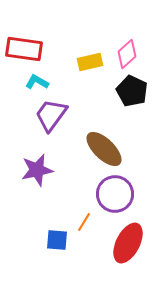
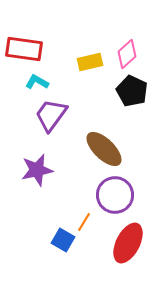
purple circle: moved 1 px down
blue square: moved 6 px right; rotated 25 degrees clockwise
